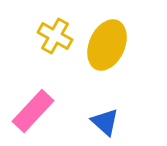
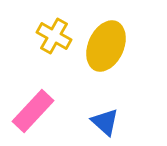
yellow cross: moved 1 px left
yellow ellipse: moved 1 px left, 1 px down
